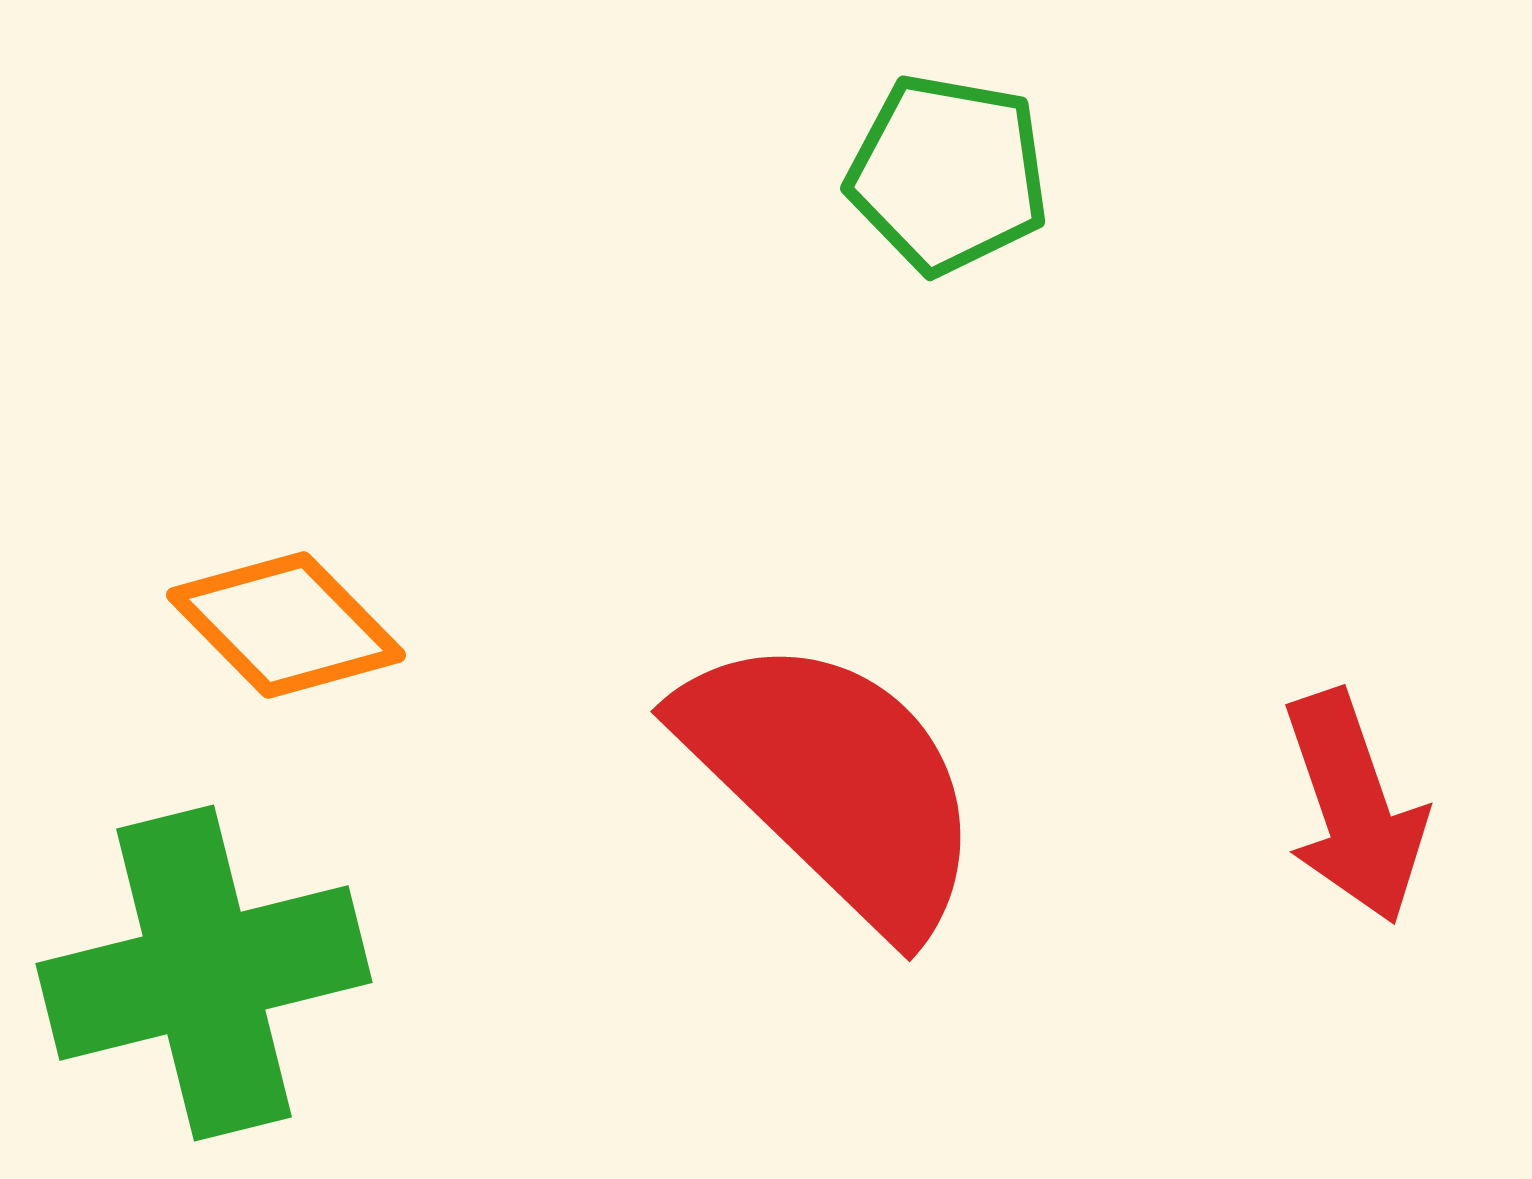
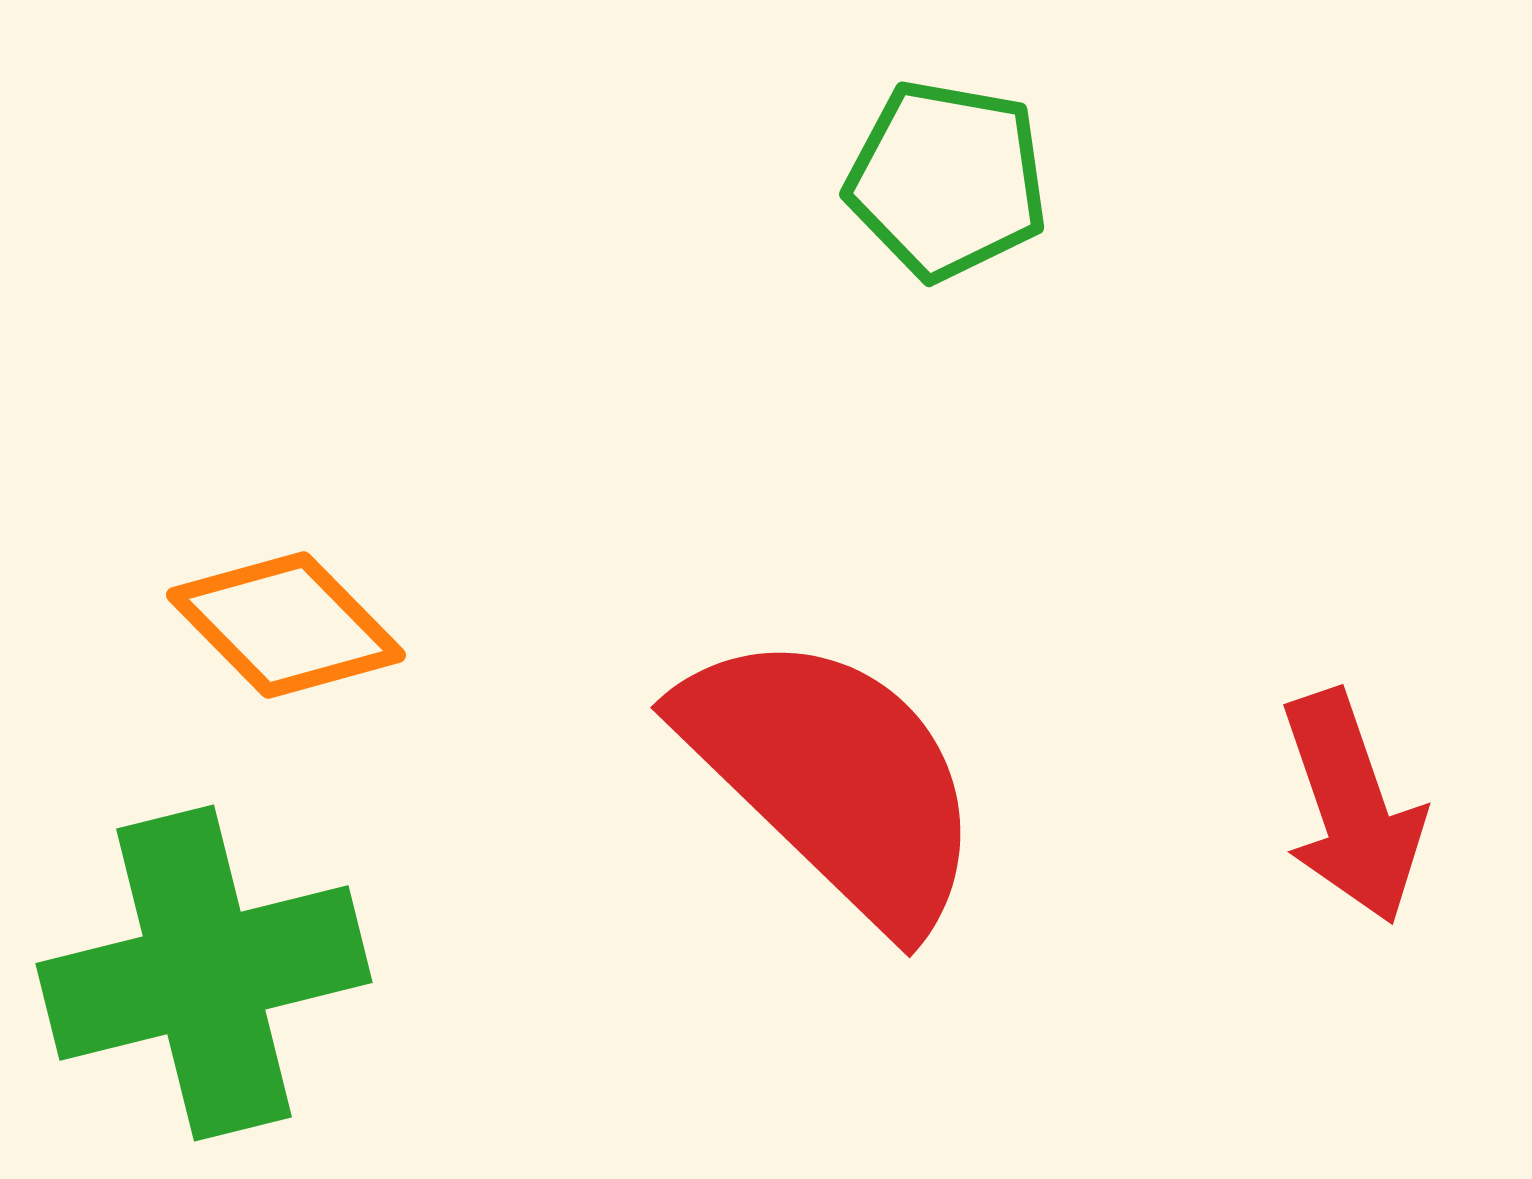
green pentagon: moved 1 px left, 6 px down
red semicircle: moved 4 px up
red arrow: moved 2 px left
